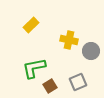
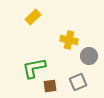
yellow rectangle: moved 2 px right, 8 px up
gray circle: moved 2 px left, 5 px down
brown square: rotated 24 degrees clockwise
